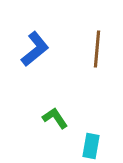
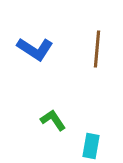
blue L-shape: rotated 72 degrees clockwise
green L-shape: moved 2 px left, 2 px down
